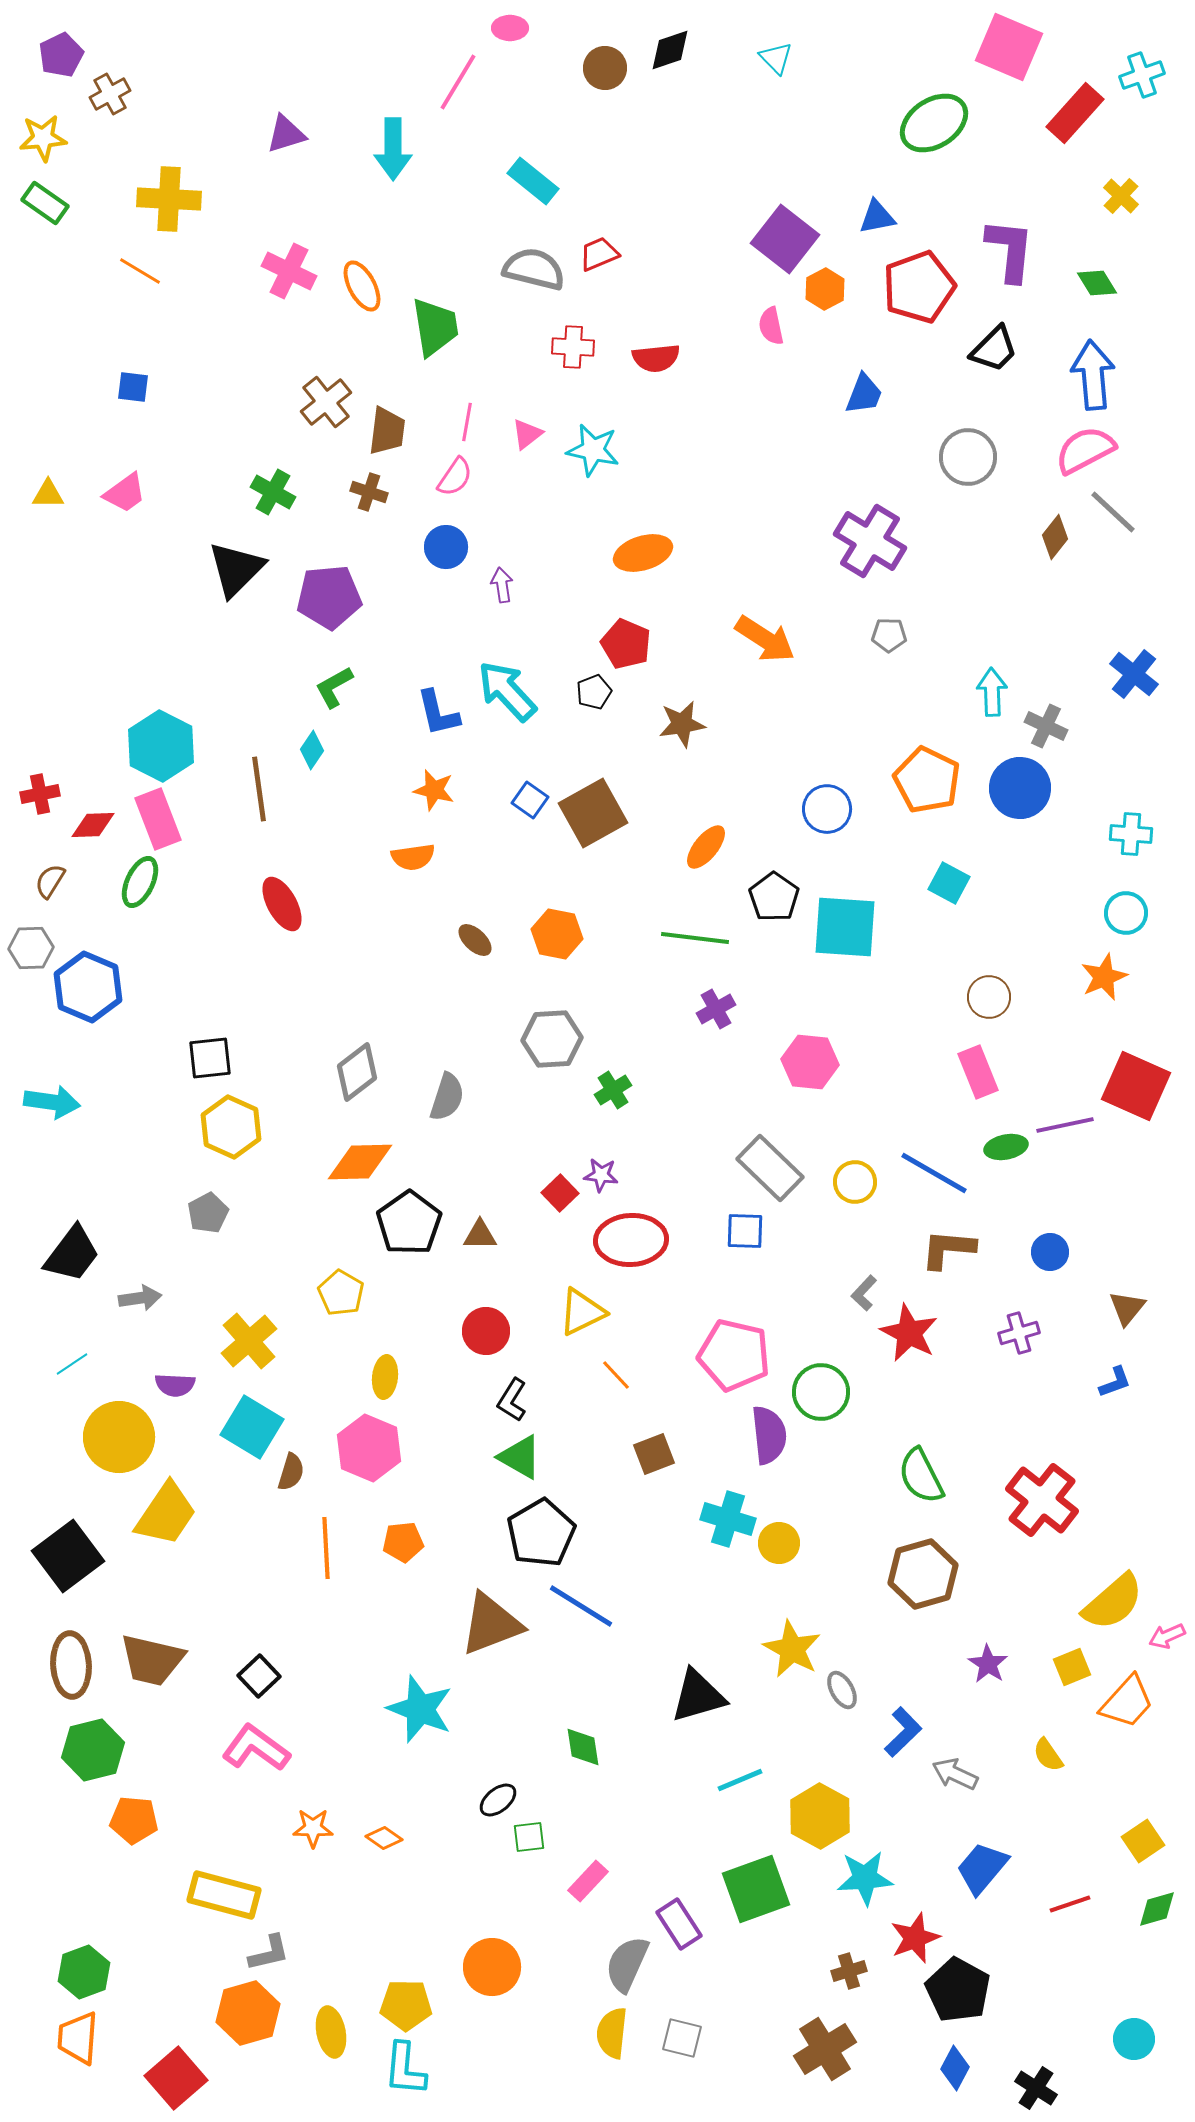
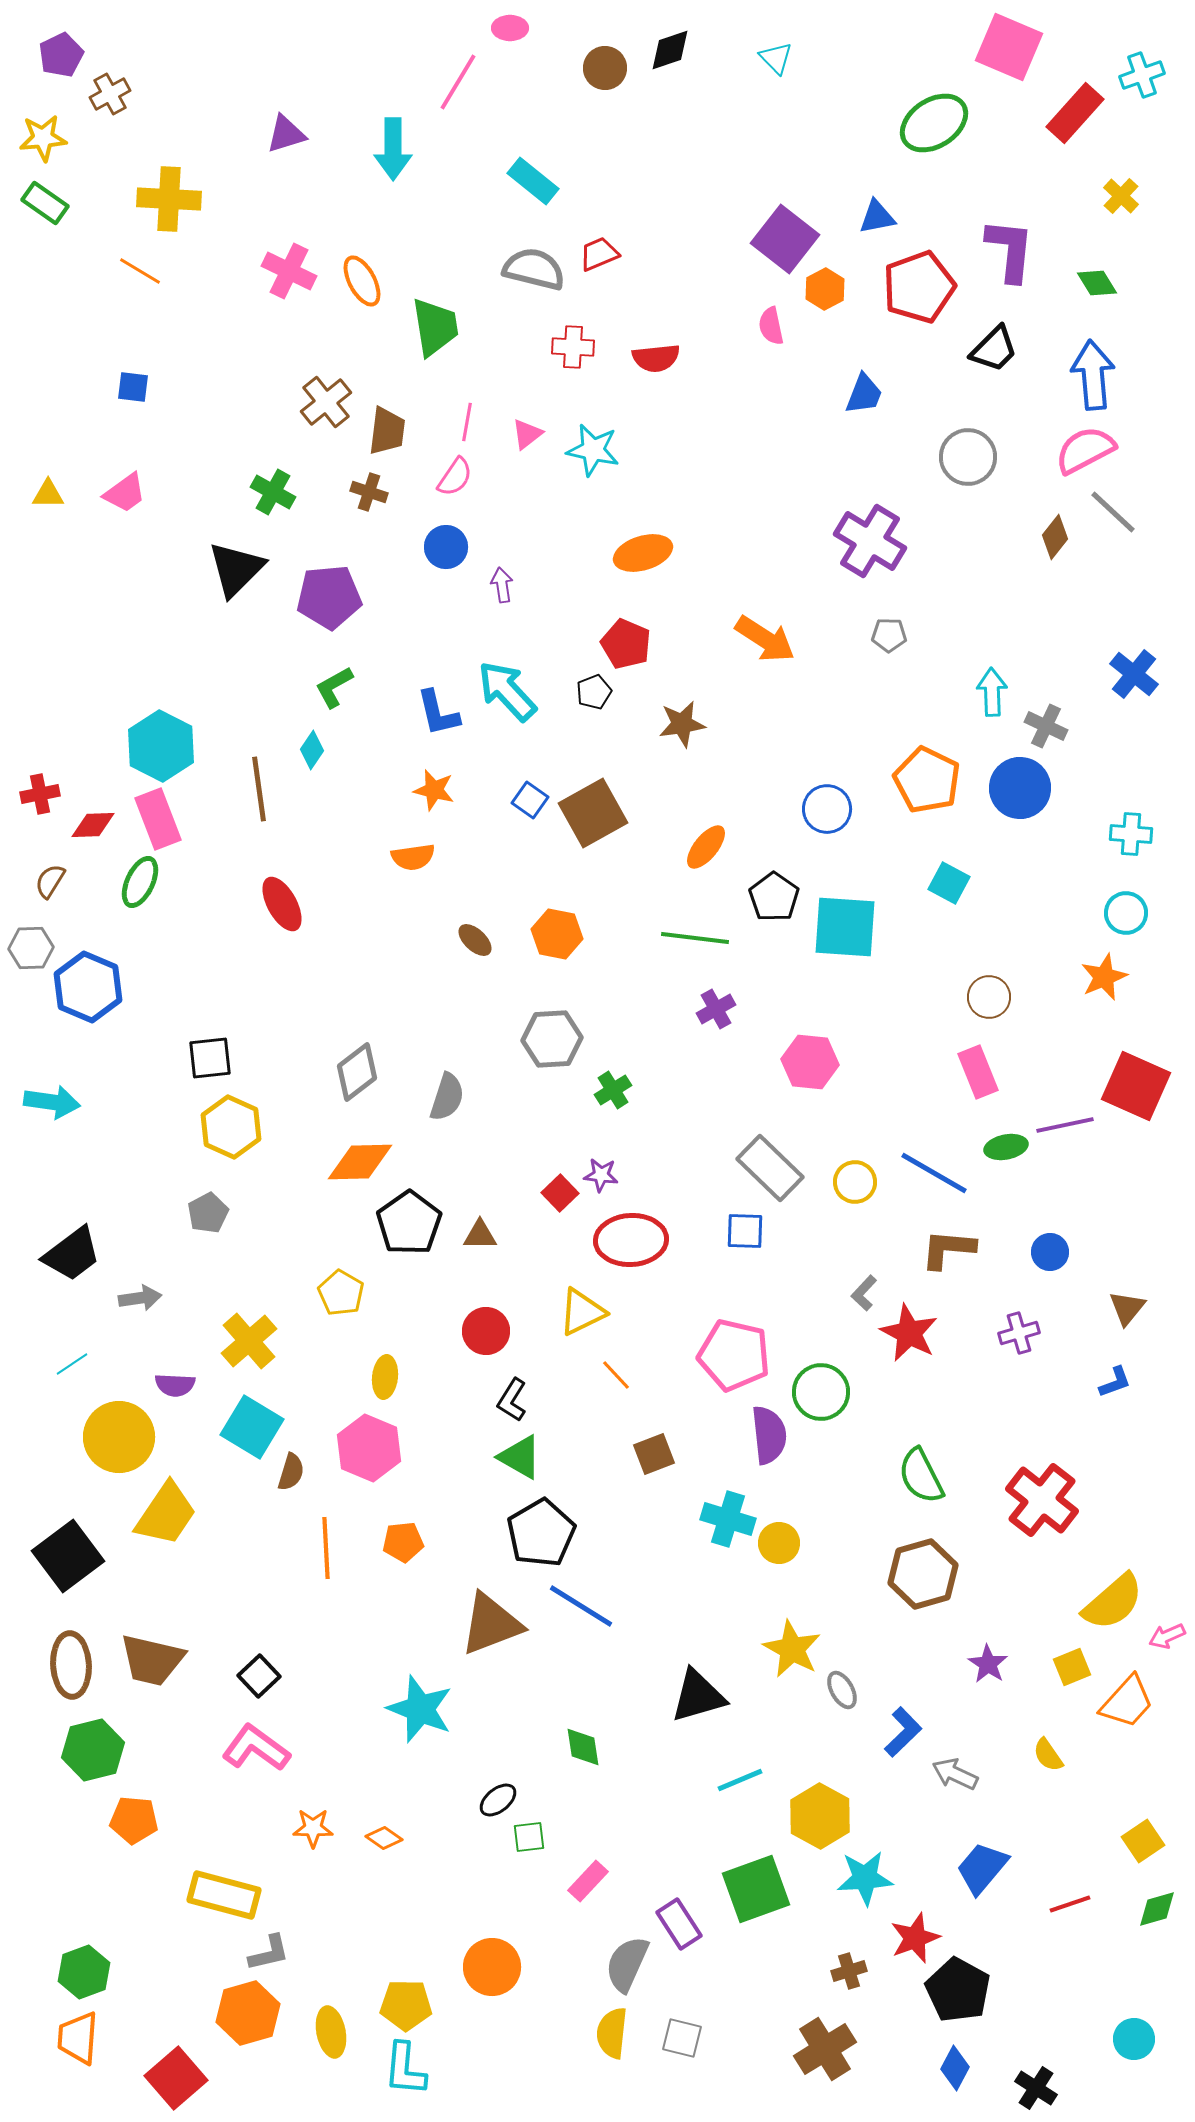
orange ellipse at (362, 286): moved 5 px up
black trapezoid at (72, 1254): rotated 16 degrees clockwise
